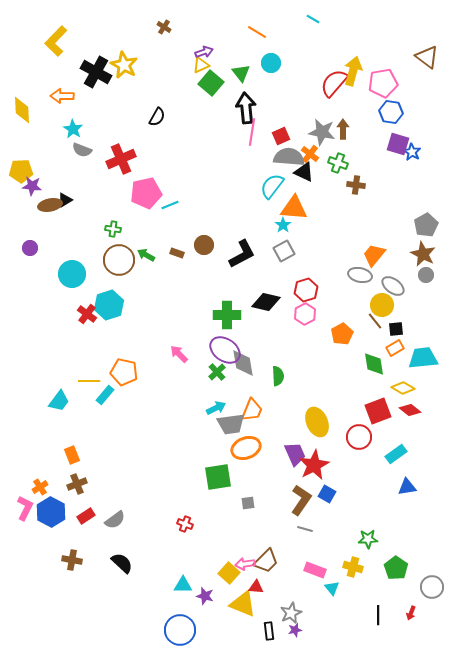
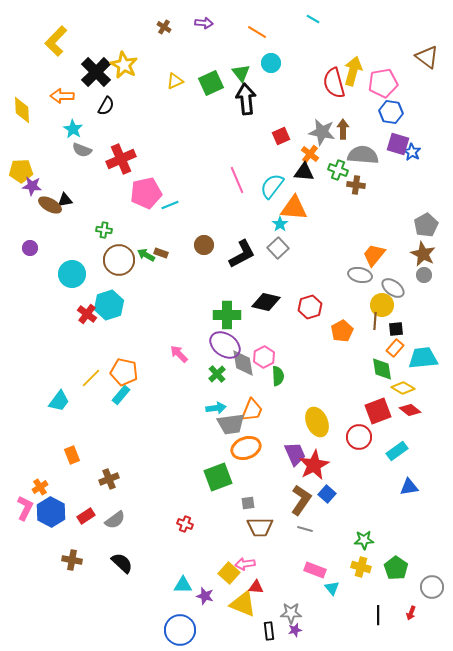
purple arrow at (204, 52): moved 29 px up; rotated 24 degrees clockwise
yellow triangle at (201, 65): moved 26 px left, 16 px down
black cross at (96, 72): rotated 16 degrees clockwise
green square at (211, 83): rotated 25 degrees clockwise
red semicircle at (334, 83): rotated 56 degrees counterclockwise
black arrow at (246, 108): moved 9 px up
black semicircle at (157, 117): moved 51 px left, 11 px up
pink line at (252, 132): moved 15 px left, 48 px down; rotated 32 degrees counterclockwise
gray semicircle at (289, 157): moved 74 px right, 2 px up
green cross at (338, 163): moved 7 px down
black triangle at (304, 172): rotated 20 degrees counterclockwise
black triangle at (65, 200): rotated 21 degrees clockwise
brown ellipse at (50, 205): rotated 40 degrees clockwise
cyan star at (283, 225): moved 3 px left, 1 px up
green cross at (113, 229): moved 9 px left, 1 px down
gray square at (284, 251): moved 6 px left, 3 px up; rotated 15 degrees counterclockwise
brown rectangle at (177, 253): moved 16 px left
gray circle at (426, 275): moved 2 px left
gray ellipse at (393, 286): moved 2 px down
red hexagon at (306, 290): moved 4 px right, 17 px down
pink hexagon at (305, 314): moved 41 px left, 43 px down
brown line at (375, 321): rotated 42 degrees clockwise
orange pentagon at (342, 334): moved 3 px up
orange rectangle at (395, 348): rotated 18 degrees counterclockwise
purple ellipse at (225, 350): moved 5 px up
green diamond at (374, 364): moved 8 px right, 5 px down
green cross at (217, 372): moved 2 px down
yellow line at (89, 381): moved 2 px right, 3 px up; rotated 45 degrees counterclockwise
cyan rectangle at (105, 395): moved 16 px right
cyan arrow at (216, 408): rotated 18 degrees clockwise
cyan rectangle at (396, 454): moved 1 px right, 3 px up
green square at (218, 477): rotated 12 degrees counterclockwise
brown cross at (77, 484): moved 32 px right, 5 px up
blue triangle at (407, 487): moved 2 px right
blue square at (327, 494): rotated 12 degrees clockwise
green star at (368, 539): moved 4 px left, 1 px down
brown trapezoid at (266, 561): moved 6 px left, 34 px up; rotated 44 degrees clockwise
yellow cross at (353, 567): moved 8 px right
gray star at (291, 613): rotated 25 degrees clockwise
